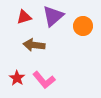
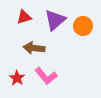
purple triangle: moved 2 px right, 4 px down
brown arrow: moved 3 px down
pink L-shape: moved 2 px right, 4 px up
